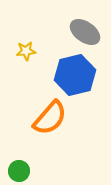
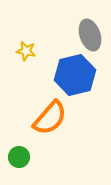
gray ellipse: moved 5 px right, 3 px down; rotated 36 degrees clockwise
yellow star: rotated 18 degrees clockwise
green circle: moved 14 px up
